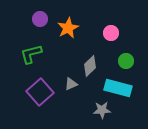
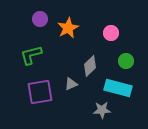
green L-shape: moved 1 px down
purple square: rotated 32 degrees clockwise
